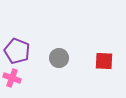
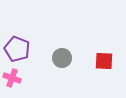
purple pentagon: moved 2 px up
gray circle: moved 3 px right
